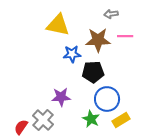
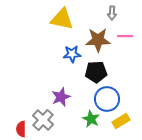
gray arrow: moved 1 px right, 1 px up; rotated 80 degrees counterclockwise
yellow triangle: moved 4 px right, 6 px up
black pentagon: moved 3 px right
purple star: rotated 18 degrees counterclockwise
yellow rectangle: moved 1 px down
red semicircle: moved 2 px down; rotated 35 degrees counterclockwise
